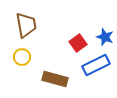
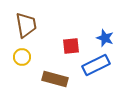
blue star: moved 1 px down
red square: moved 7 px left, 3 px down; rotated 30 degrees clockwise
